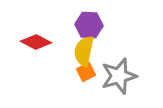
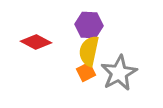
yellow semicircle: moved 5 px right
gray star: moved 3 px up; rotated 12 degrees counterclockwise
